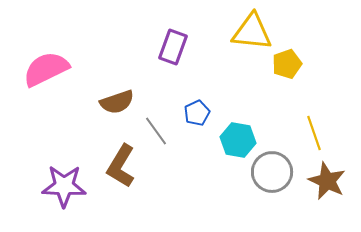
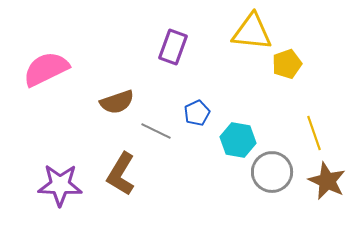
gray line: rotated 28 degrees counterclockwise
brown L-shape: moved 8 px down
purple star: moved 4 px left, 1 px up
